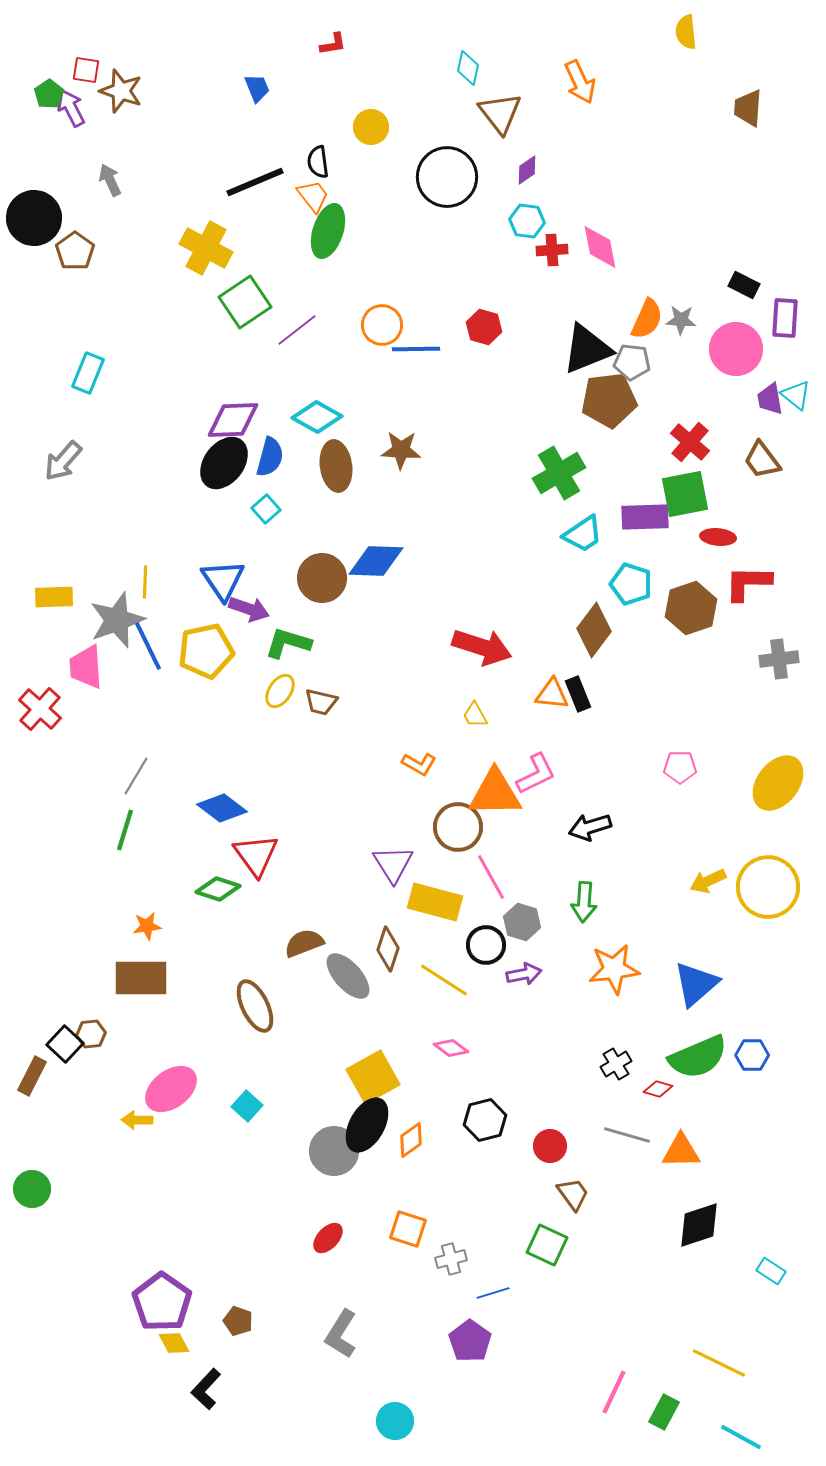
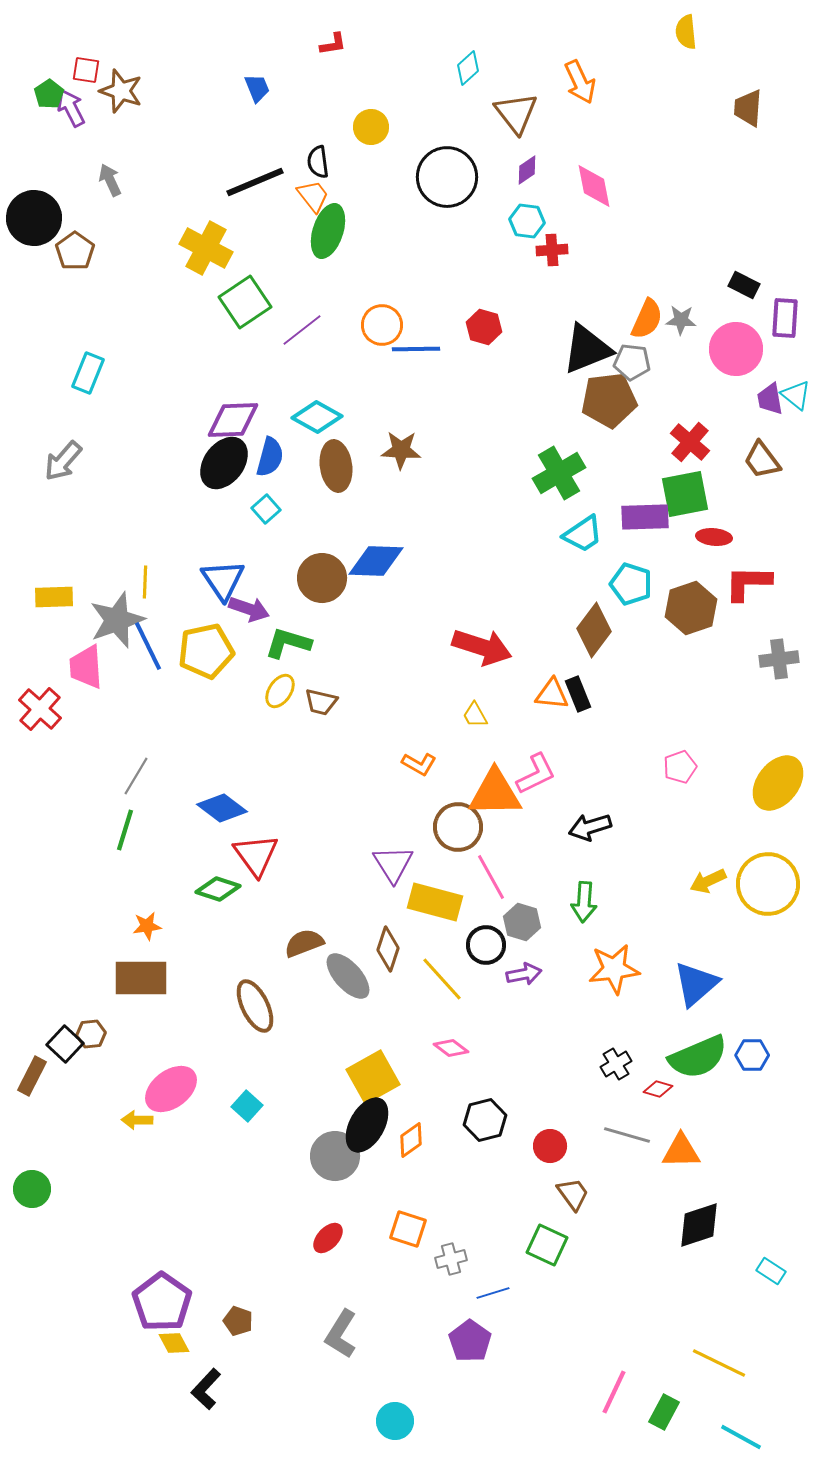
cyan diamond at (468, 68): rotated 36 degrees clockwise
brown triangle at (500, 113): moved 16 px right
pink diamond at (600, 247): moved 6 px left, 61 px up
purple line at (297, 330): moved 5 px right
red ellipse at (718, 537): moved 4 px left
pink pentagon at (680, 767): rotated 20 degrees counterclockwise
yellow circle at (768, 887): moved 3 px up
yellow line at (444, 980): moved 2 px left, 1 px up; rotated 15 degrees clockwise
gray circle at (334, 1151): moved 1 px right, 5 px down
